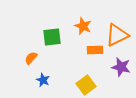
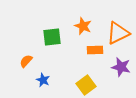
orange triangle: moved 1 px right, 2 px up
orange semicircle: moved 5 px left, 3 px down
